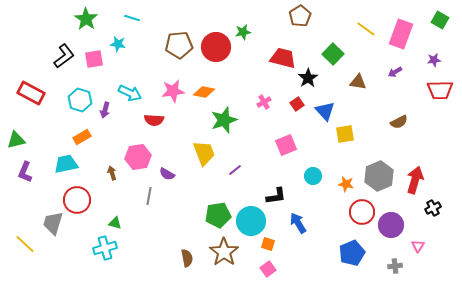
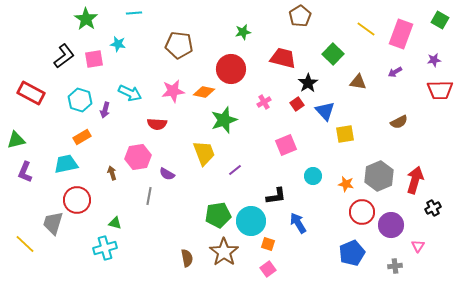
cyan line at (132, 18): moved 2 px right, 5 px up; rotated 21 degrees counterclockwise
brown pentagon at (179, 45): rotated 12 degrees clockwise
red circle at (216, 47): moved 15 px right, 22 px down
black star at (308, 78): moved 5 px down
red semicircle at (154, 120): moved 3 px right, 4 px down
